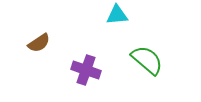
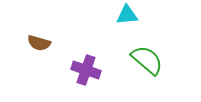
cyan triangle: moved 10 px right
brown semicircle: rotated 50 degrees clockwise
